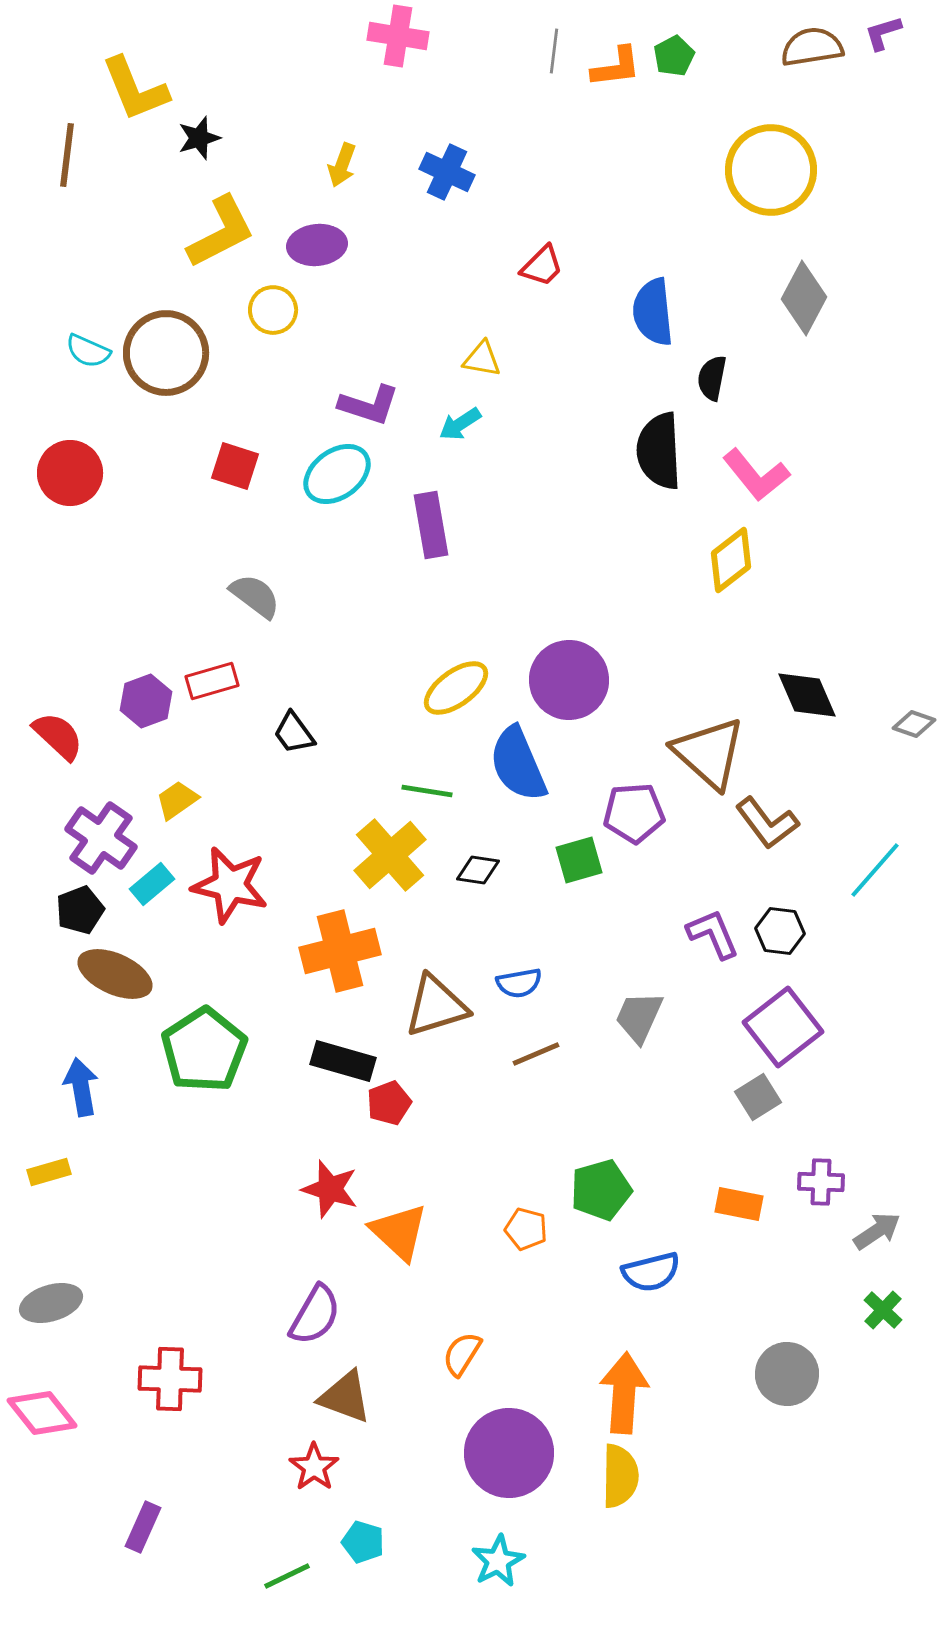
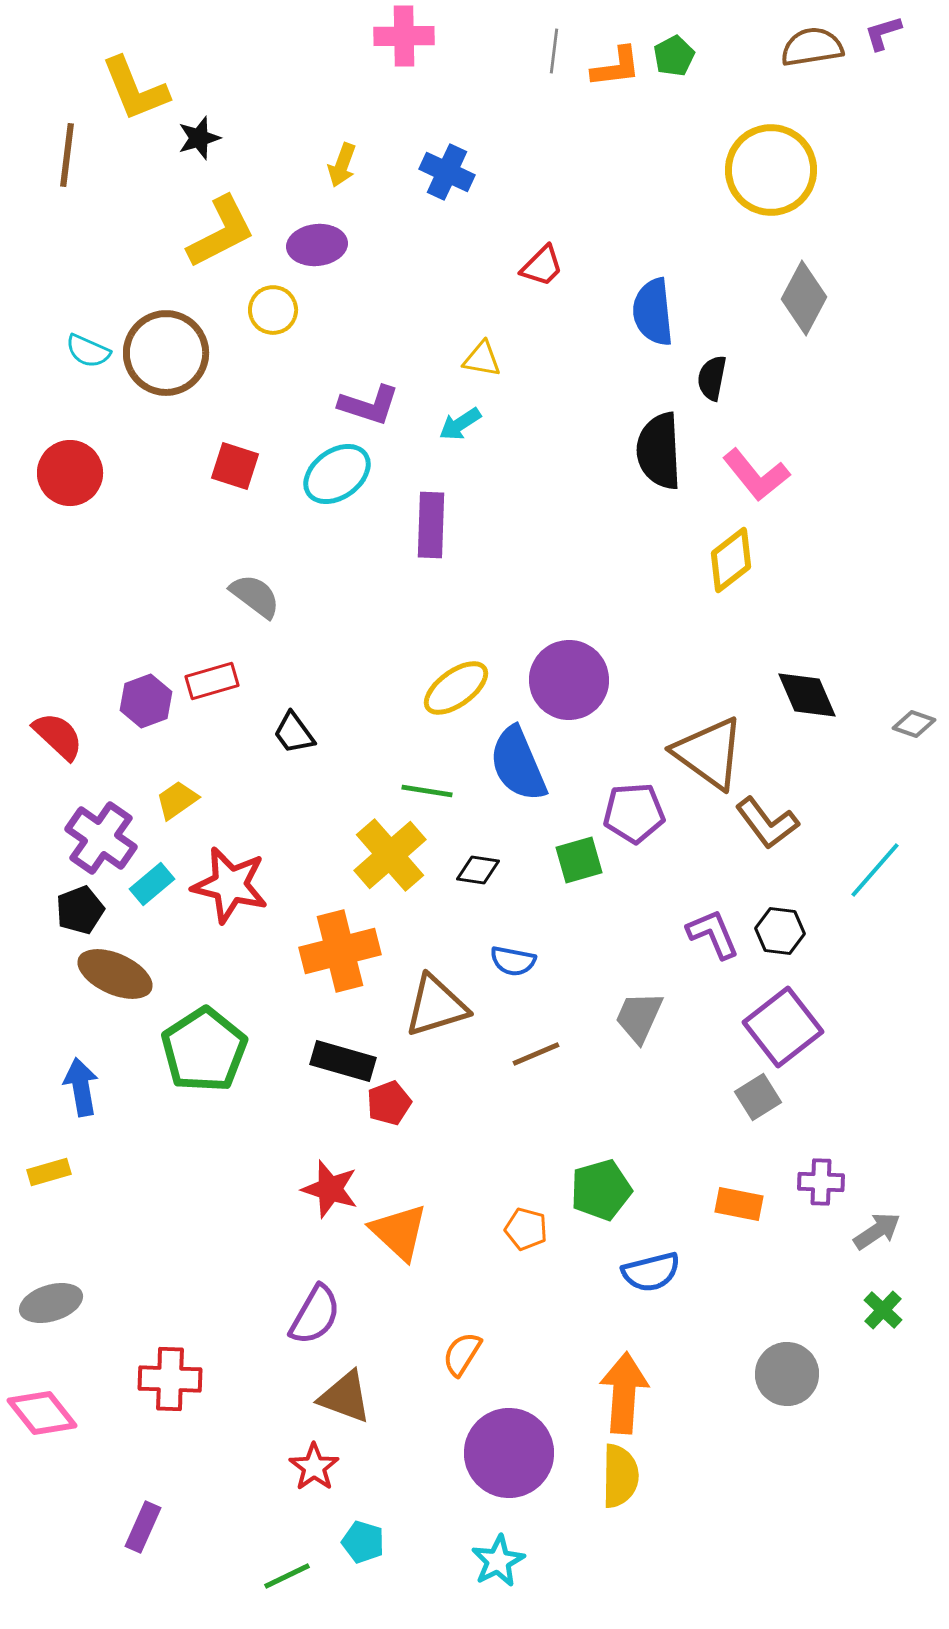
pink cross at (398, 36): moved 6 px right; rotated 10 degrees counterclockwise
purple rectangle at (431, 525): rotated 12 degrees clockwise
brown triangle at (709, 753): rotated 6 degrees counterclockwise
blue semicircle at (519, 983): moved 6 px left, 22 px up; rotated 21 degrees clockwise
